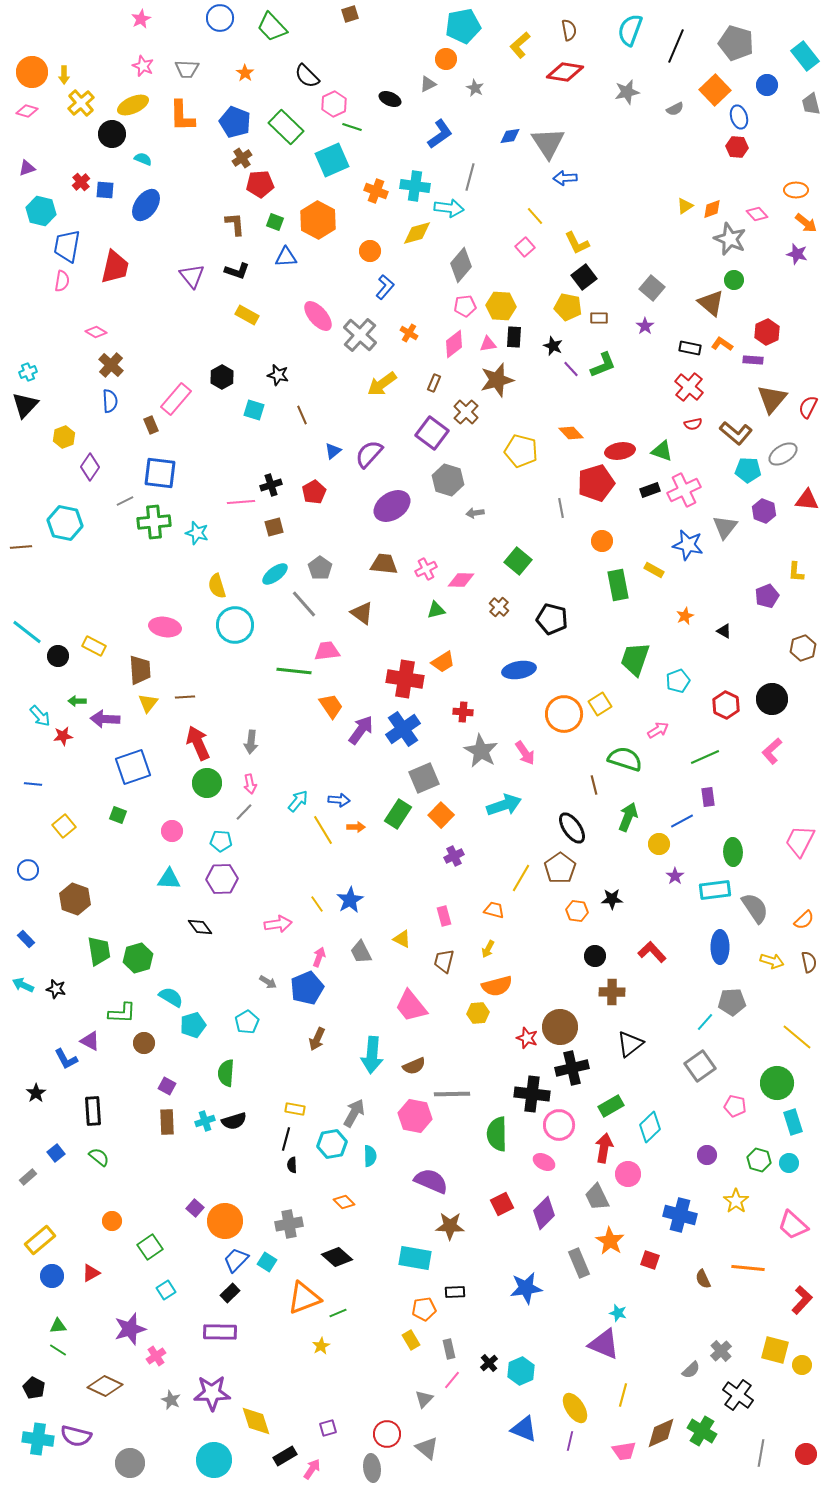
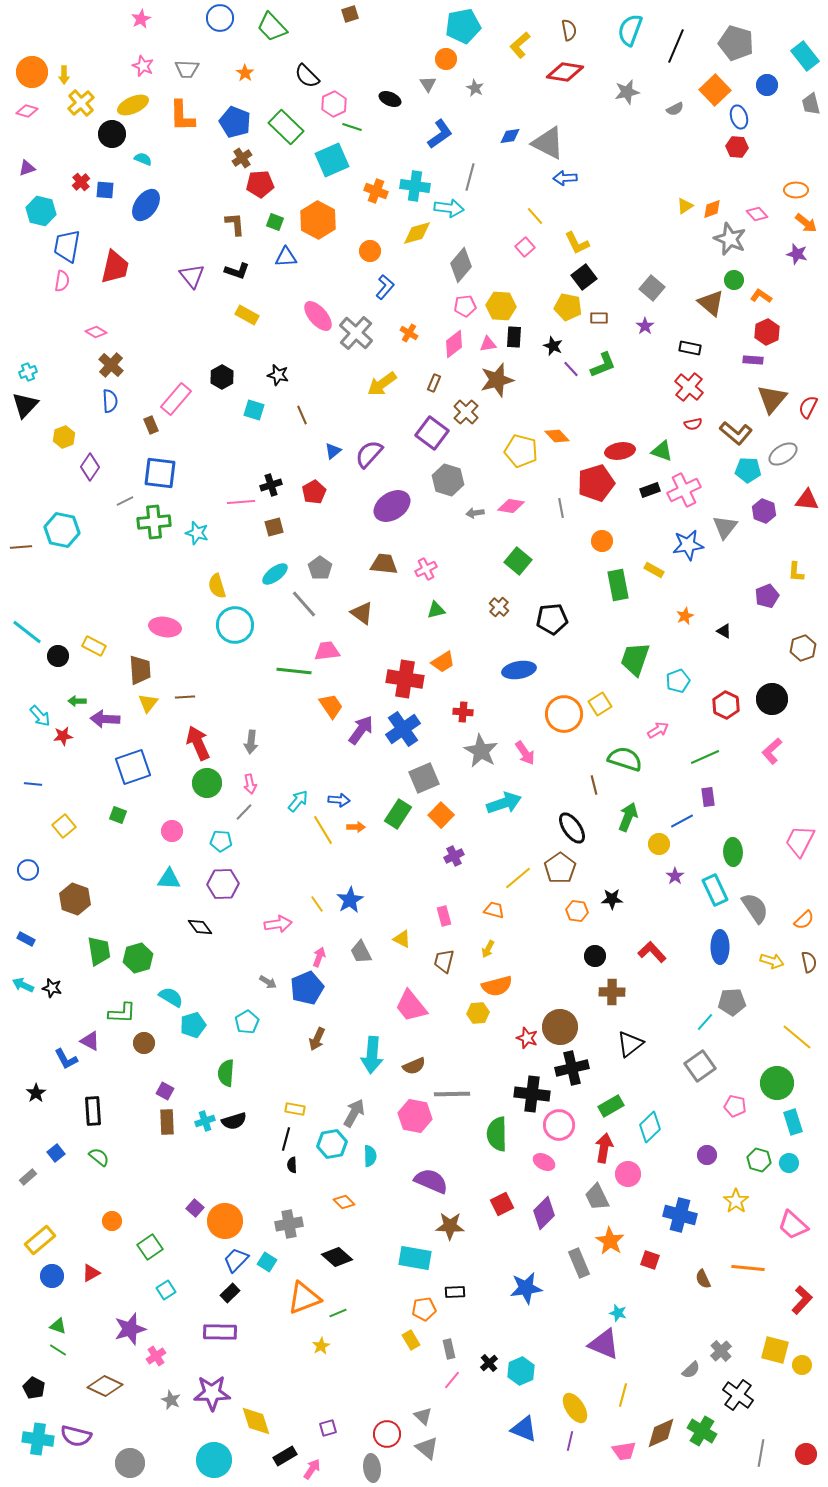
gray triangle at (428, 84): rotated 36 degrees counterclockwise
gray triangle at (548, 143): rotated 30 degrees counterclockwise
gray cross at (360, 335): moved 4 px left, 2 px up
orange L-shape at (722, 344): moved 39 px right, 48 px up
orange diamond at (571, 433): moved 14 px left, 3 px down
cyan hexagon at (65, 523): moved 3 px left, 7 px down
blue star at (688, 545): rotated 20 degrees counterclockwise
pink diamond at (461, 580): moved 50 px right, 74 px up; rotated 8 degrees clockwise
black pentagon at (552, 619): rotated 20 degrees counterclockwise
cyan arrow at (504, 805): moved 2 px up
yellow line at (521, 878): moved 3 px left; rotated 20 degrees clockwise
purple hexagon at (222, 879): moved 1 px right, 5 px down
cyan rectangle at (715, 890): rotated 72 degrees clockwise
blue rectangle at (26, 939): rotated 18 degrees counterclockwise
black star at (56, 989): moved 4 px left, 1 px up
purple square at (167, 1086): moved 2 px left, 5 px down
green triangle at (58, 1326): rotated 24 degrees clockwise
gray triangle at (424, 1399): moved 1 px left, 17 px down; rotated 30 degrees counterclockwise
